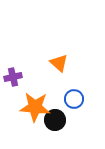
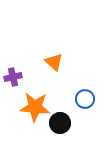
orange triangle: moved 5 px left, 1 px up
blue circle: moved 11 px right
black circle: moved 5 px right, 3 px down
